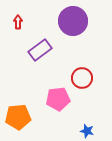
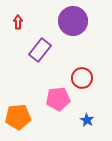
purple rectangle: rotated 15 degrees counterclockwise
blue star: moved 11 px up; rotated 16 degrees clockwise
